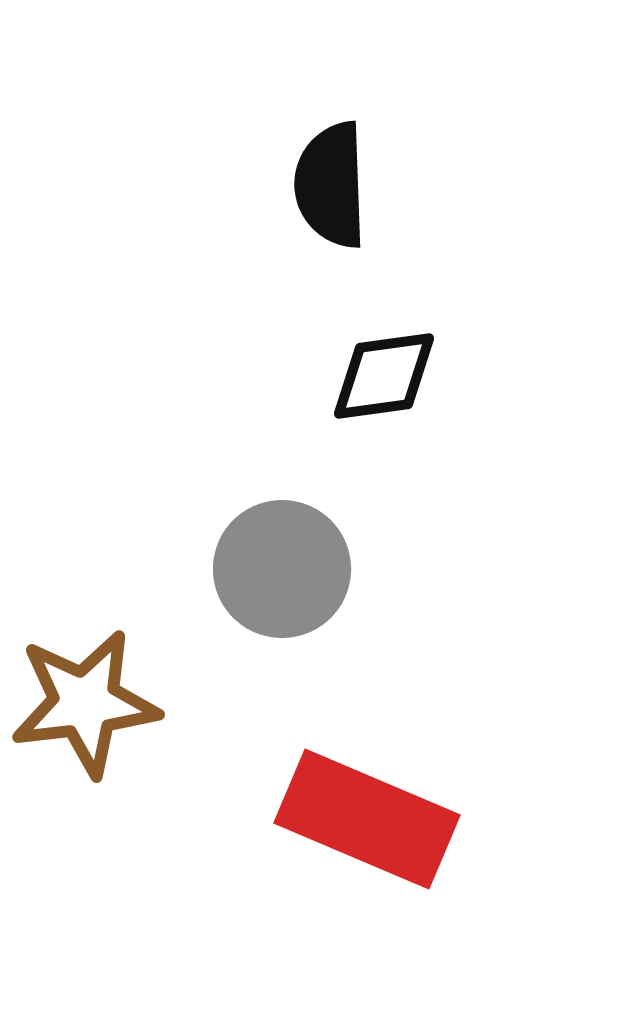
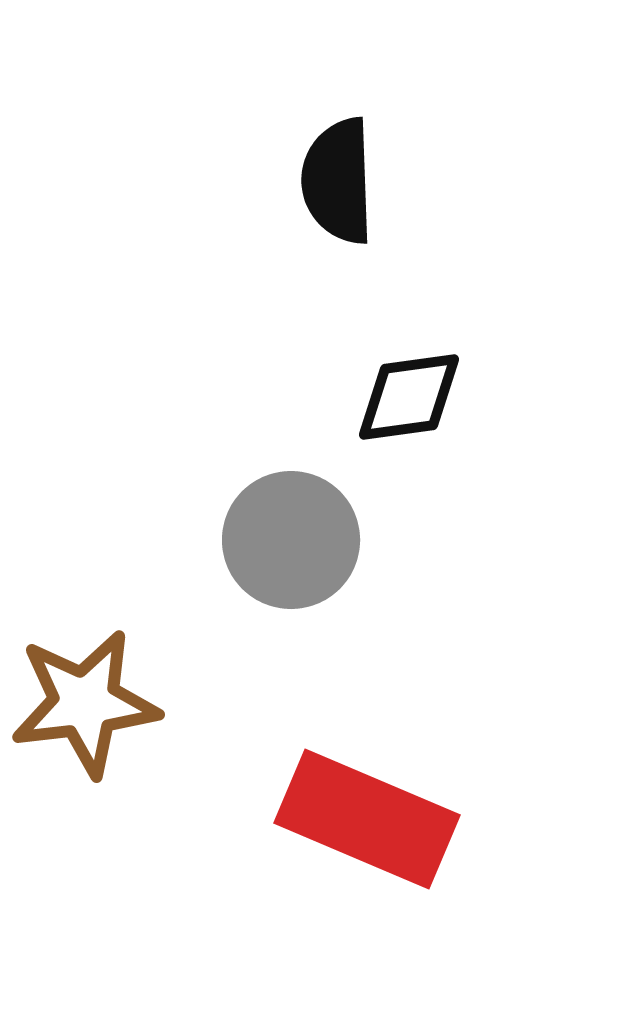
black semicircle: moved 7 px right, 4 px up
black diamond: moved 25 px right, 21 px down
gray circle: moved 9 px right, 29 px up
